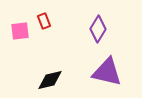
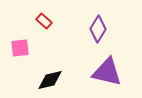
red rectangle: rotated 28 degrees counterclockwise
pink square: moved 17 px down
